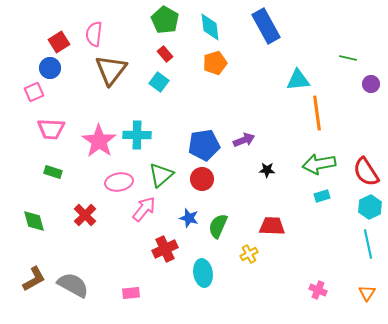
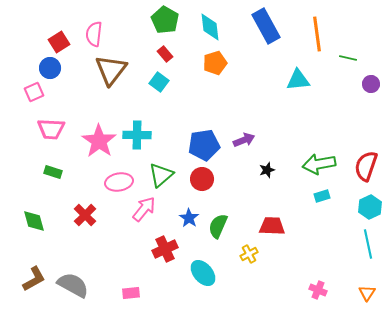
orange line at (317, 113): moved 79 px up
black star at (267, 170): rotated 21 degrees counterclockwise
red semicircle at (366, 172): moved 6 px up; rotated 52 degrees clockwise
blue star at (189, 218): rotated 18 degrees clockwise
cyan ellipse at (203, 273): rotated 32 degrees counterclockwise
